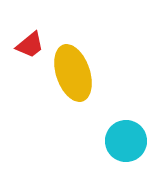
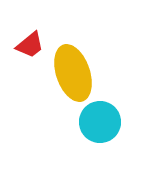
cyan circle: moved 26 px left, 19 px up
